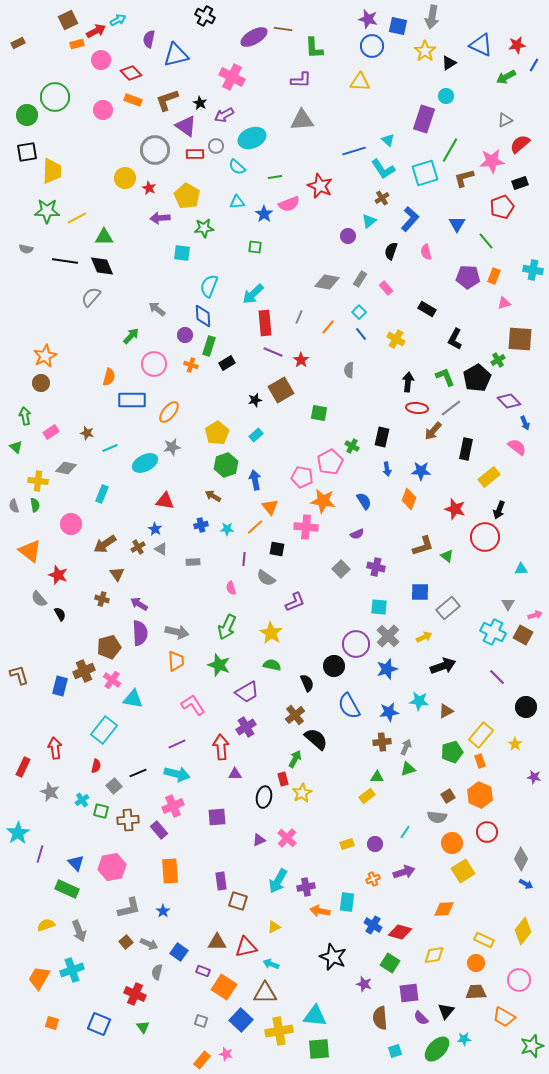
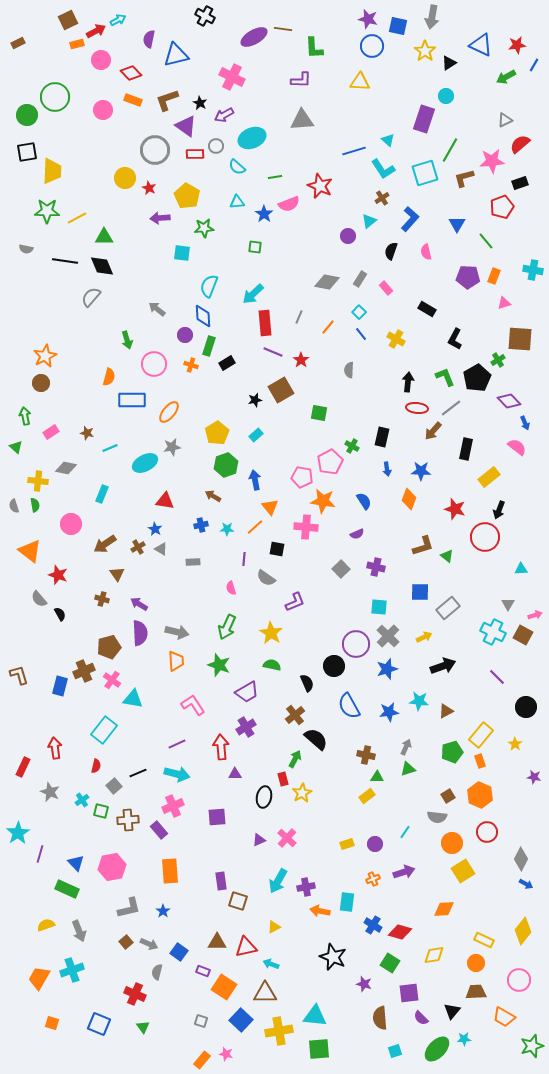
green arrow at (131, 336): moved 4 px left, 4 px down; rotated 120 degrees clockwise
brown cross at (382, 742): moved 16 px left, 13 px down; rotated 18 degrees clockwise
black triangle at (446, 1011): moved 6 px right
